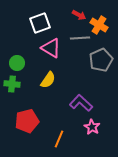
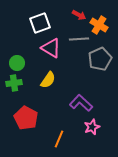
gray line: moved 1 px left, 1 px down
gray pentagon: moved 1 px left, 1 px up
green cross: moved 2 px right, 1 px up; rotated 14 degrees counterclockwise
red pentagon: moved 1 px left, 3 px up; rotated 30 degrees counterclockwise
pink star: rotated 21 degrees clockwise
